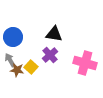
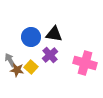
blue circle: moved 18 px right
